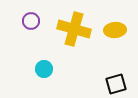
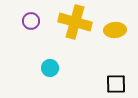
yellow cross: moved 1 px right, 7 px up
cyan circle: moved 6 px right, 1 px up
black square: rotated 15 degrees clockwise
